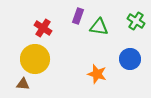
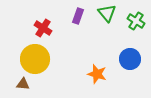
green triangle: moved 8 px right, 14 px up; rotated 42 degrees clockwise
